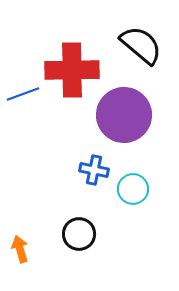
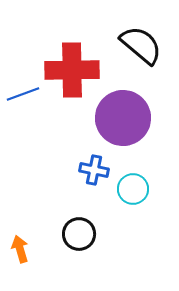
purple circle: moved 1 px left, 3 px down
